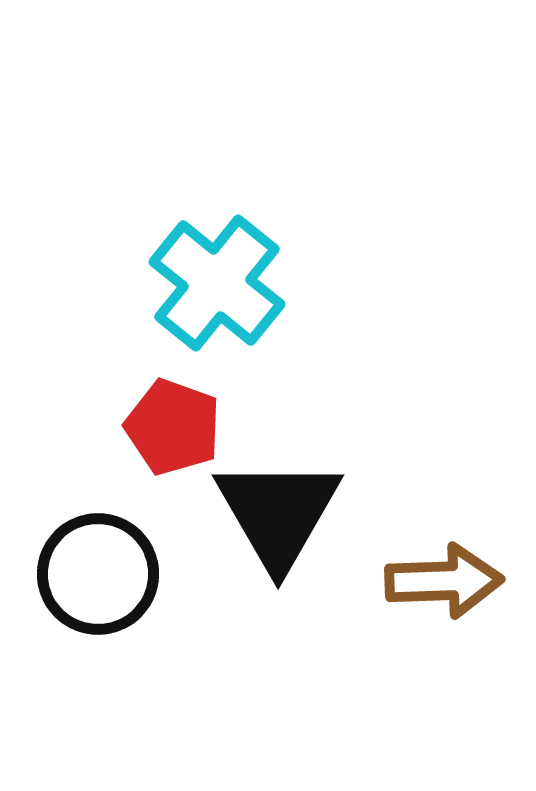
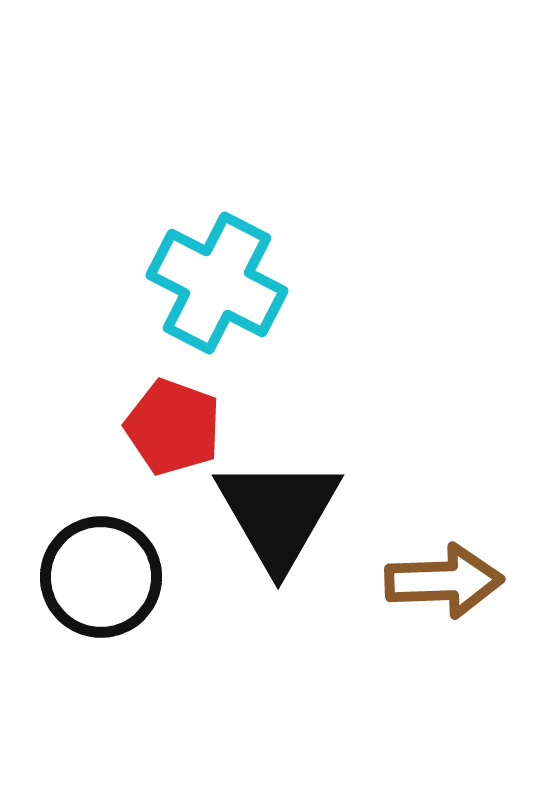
cyan cross: rotated 12 degrees counterclockwise
black circle: moved 3 px right, 3 px down
